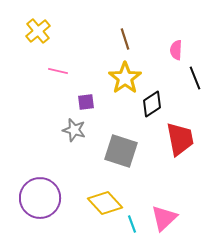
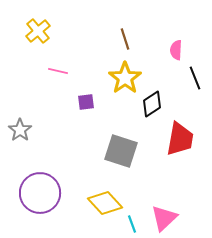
gray star: moved 54 px left; rotated 20 degrees clockwise
red trapezoid: rotated 21 degrees clockwise
purple circle: moved 5 px up
